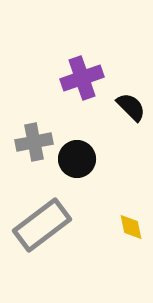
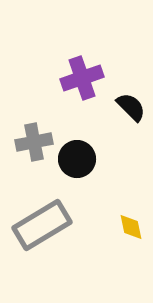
gray rectangle: rotated 6 degrees clockwise
